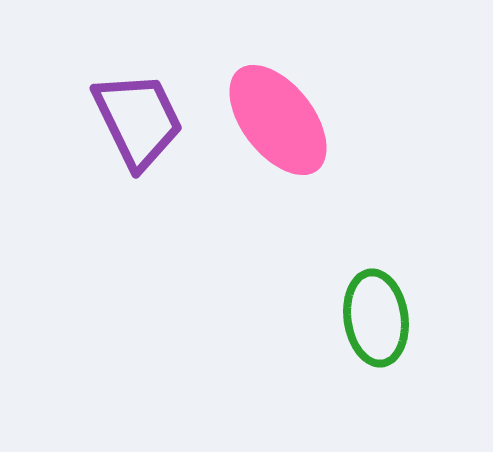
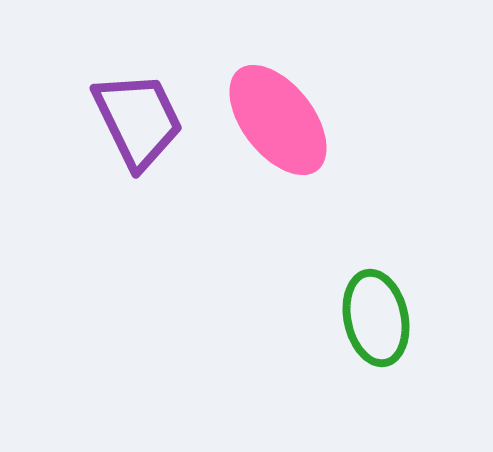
green ellipse: rotated 4 degrees counterclockwise
